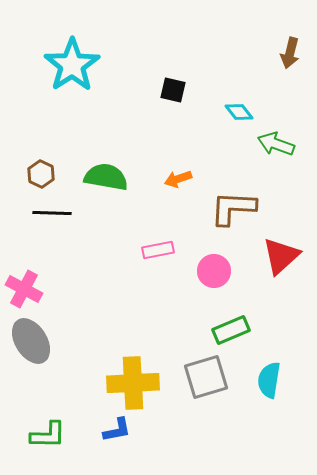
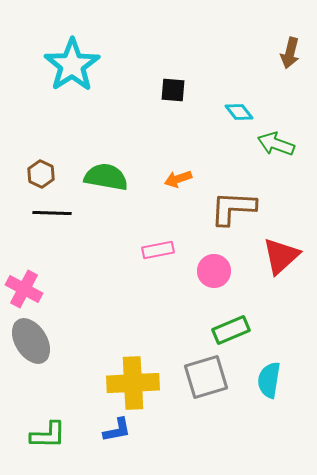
black square: rotated 8 degrees counterclockwise
